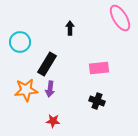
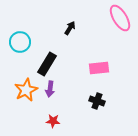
black arrow: rotated 32 degrees clockwise
orange star: rotated 20 degrees counterclockwise
